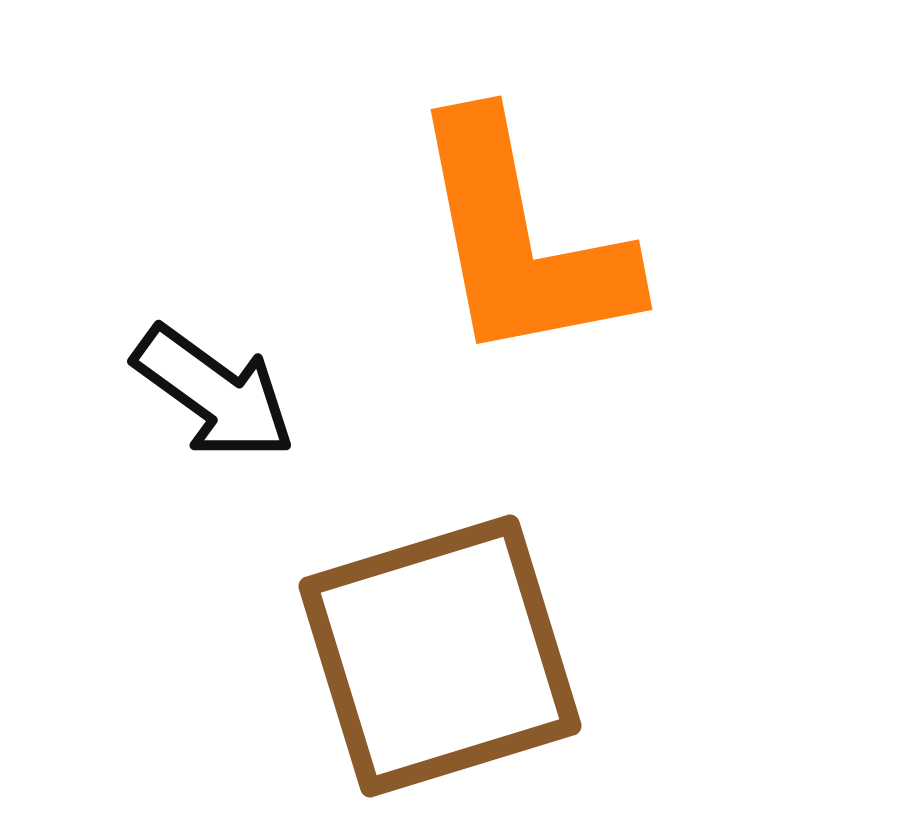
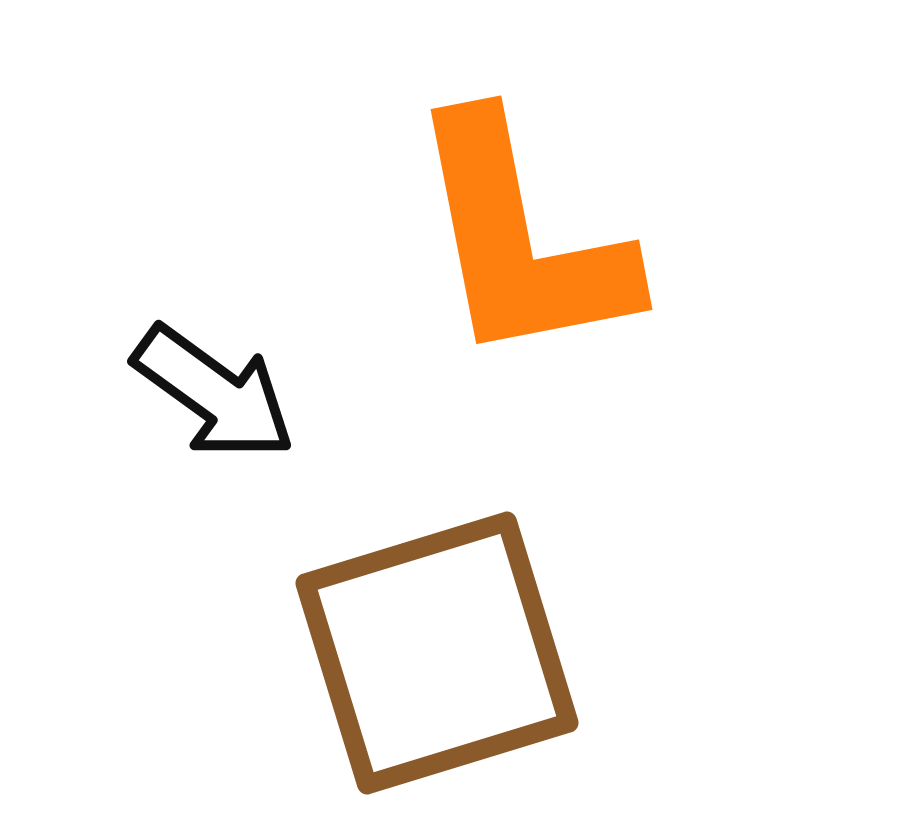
brown square: moved 3 px left, 3 px up
